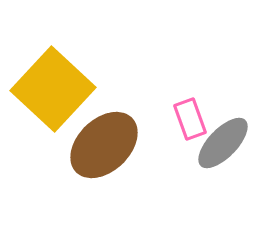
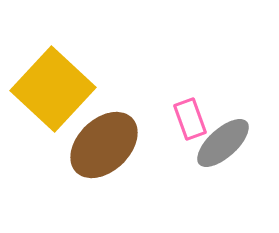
gray ellipse: rotated 4 degrees clockwise
